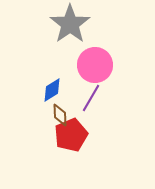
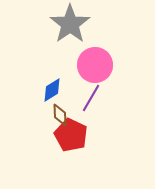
red pentagon: rotated 24 degrees counterclockwise
